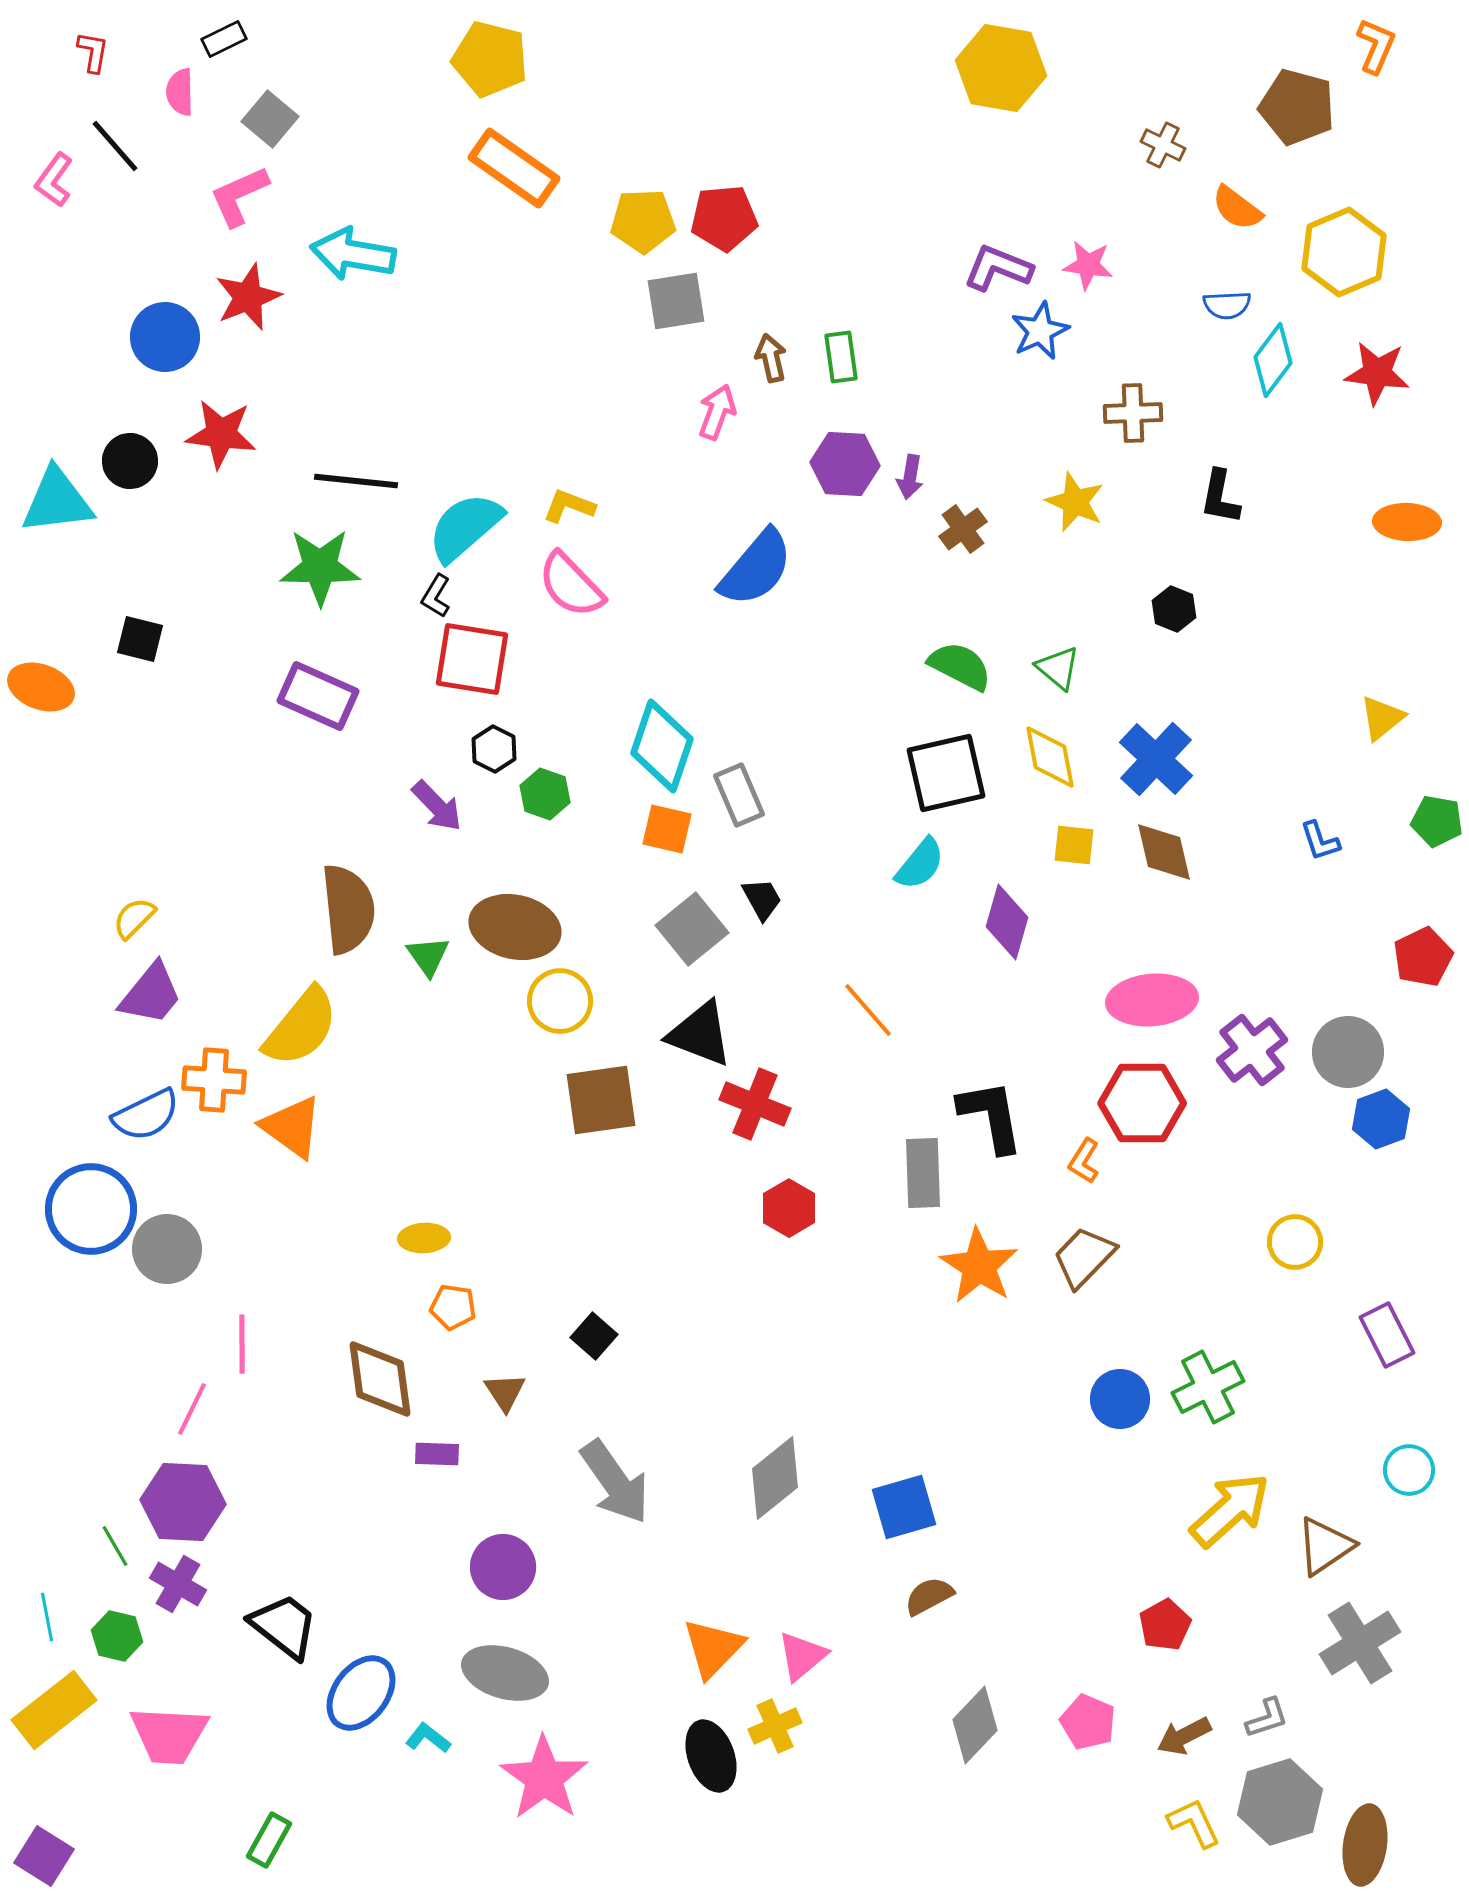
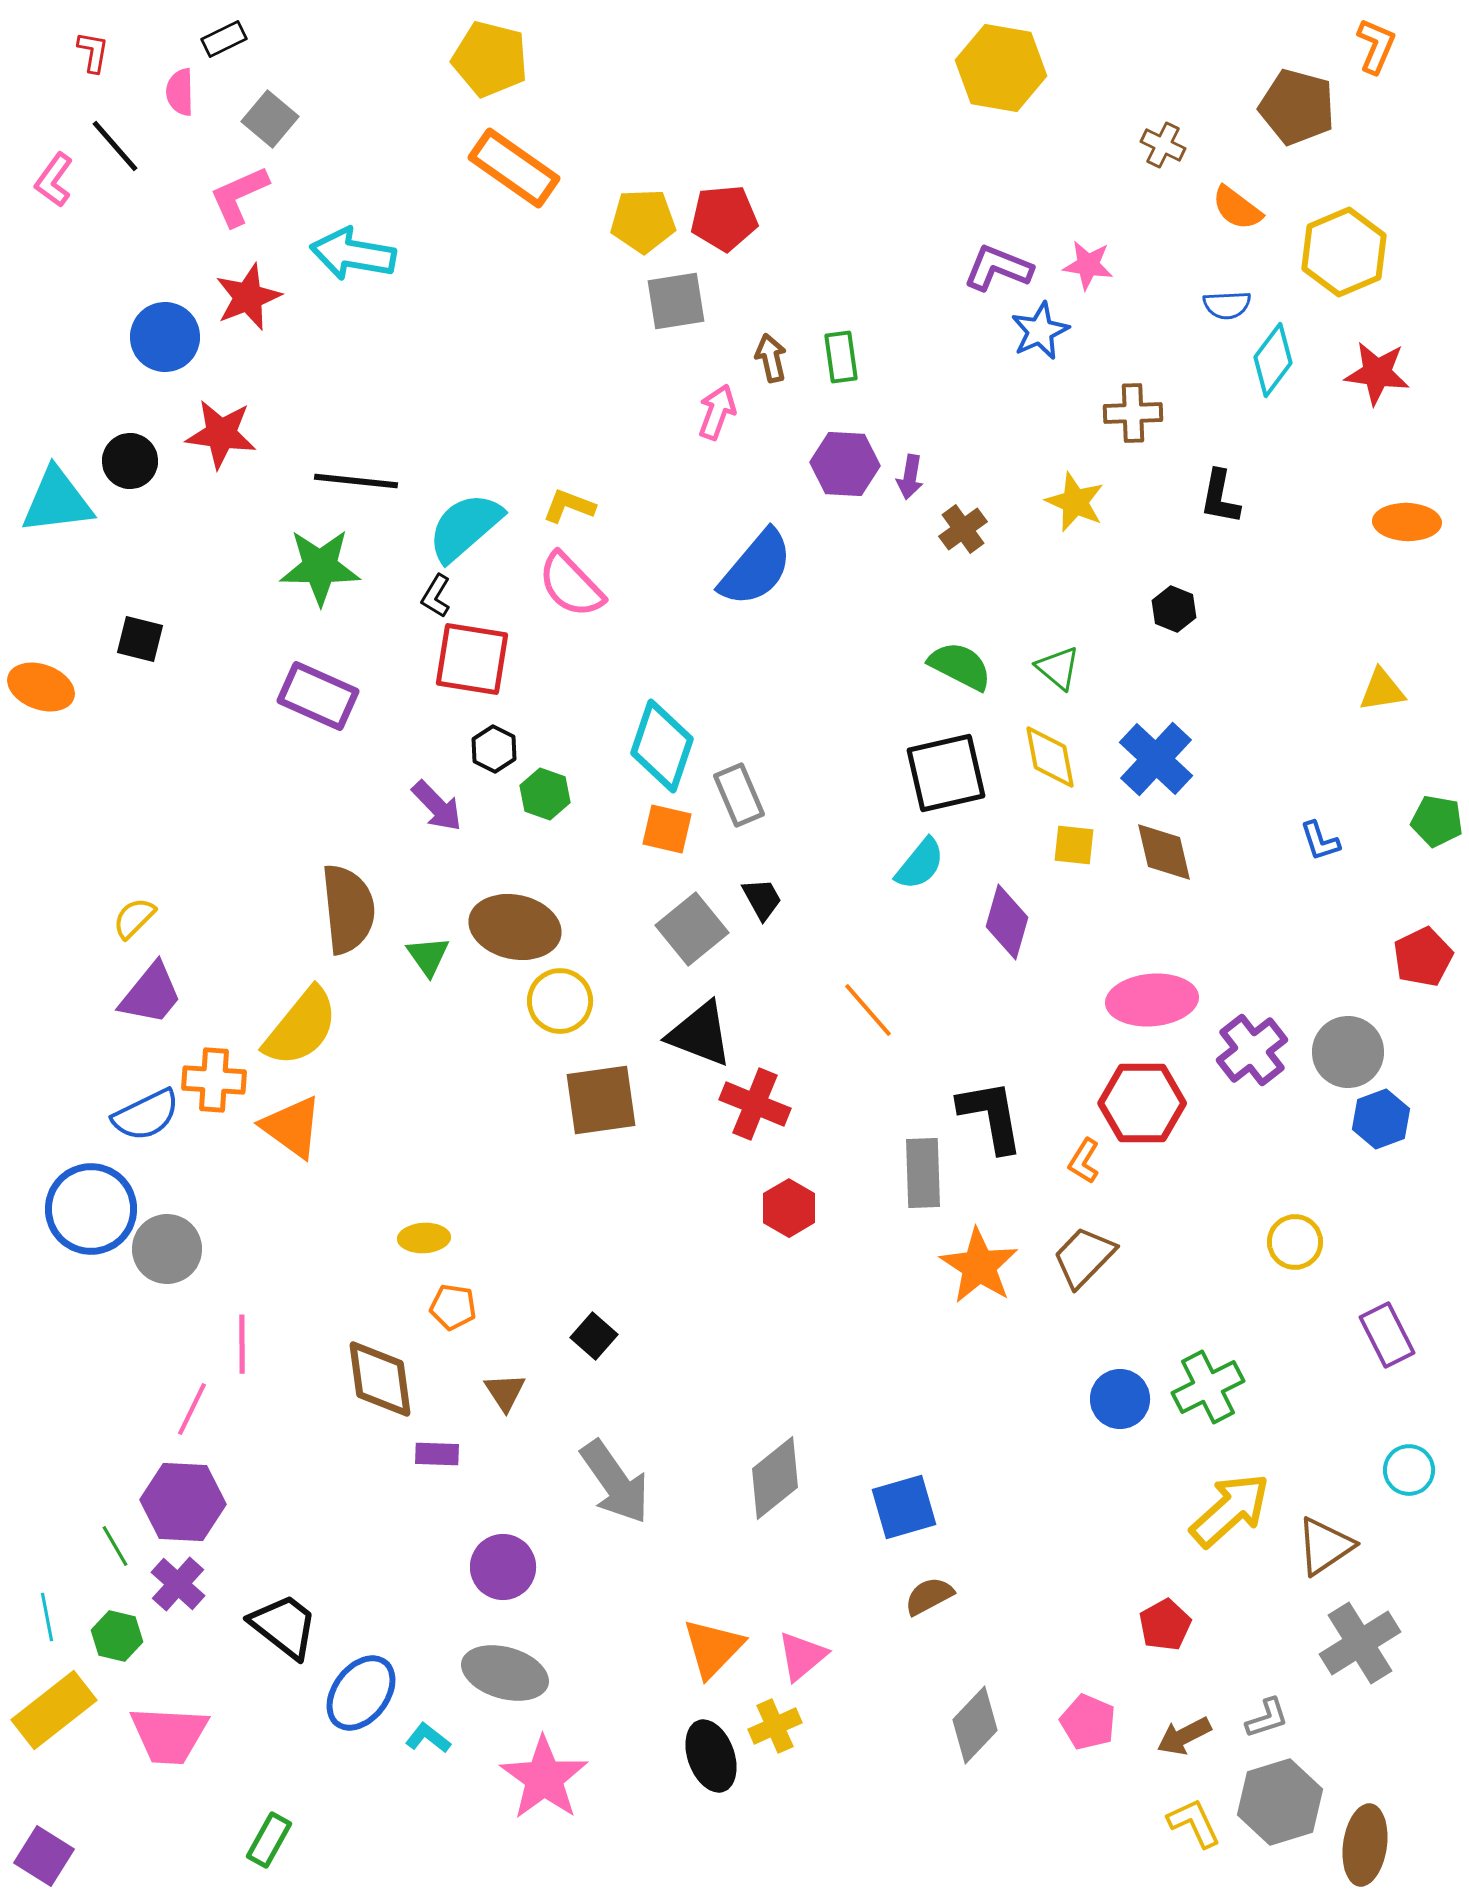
yellow triangle at (1382, 718): moved 28 px up; rotated 30 degrees clockwise
purple cross at (178, 1584): rotated 12 degrees clockwise
